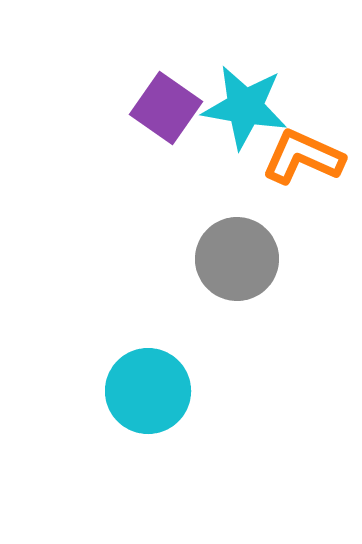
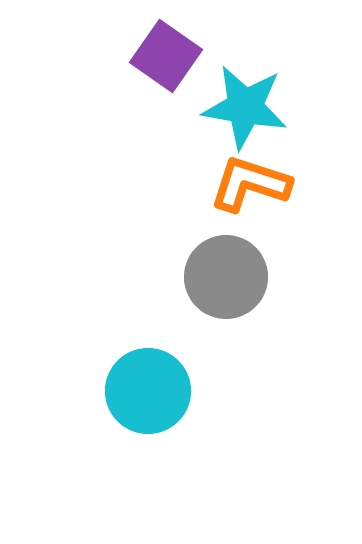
purple square: moved 52 px up
orange L-shape: moved 53 px left, 27 px down; rotated 6 degrees counterclockwise
gray circle: moved 11 px left, 18 px down
